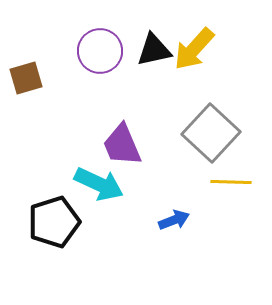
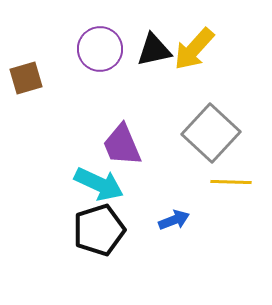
purple circle: moved 2 px up
black pentagon: moved 45 px right, 8 px down
